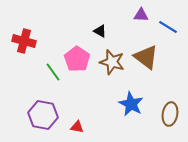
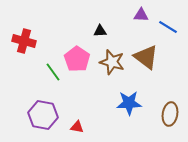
black triangle: rotated 32 degrees counterclockwise
blue star: moved 2 px left, 1 px up; rotated 30 degrees counterclockwise
